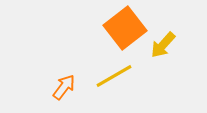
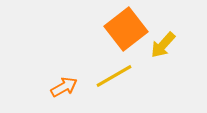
orange square: moved 1 px right, 1 px down
orange arrow: rotated 24 degrees clockwise
